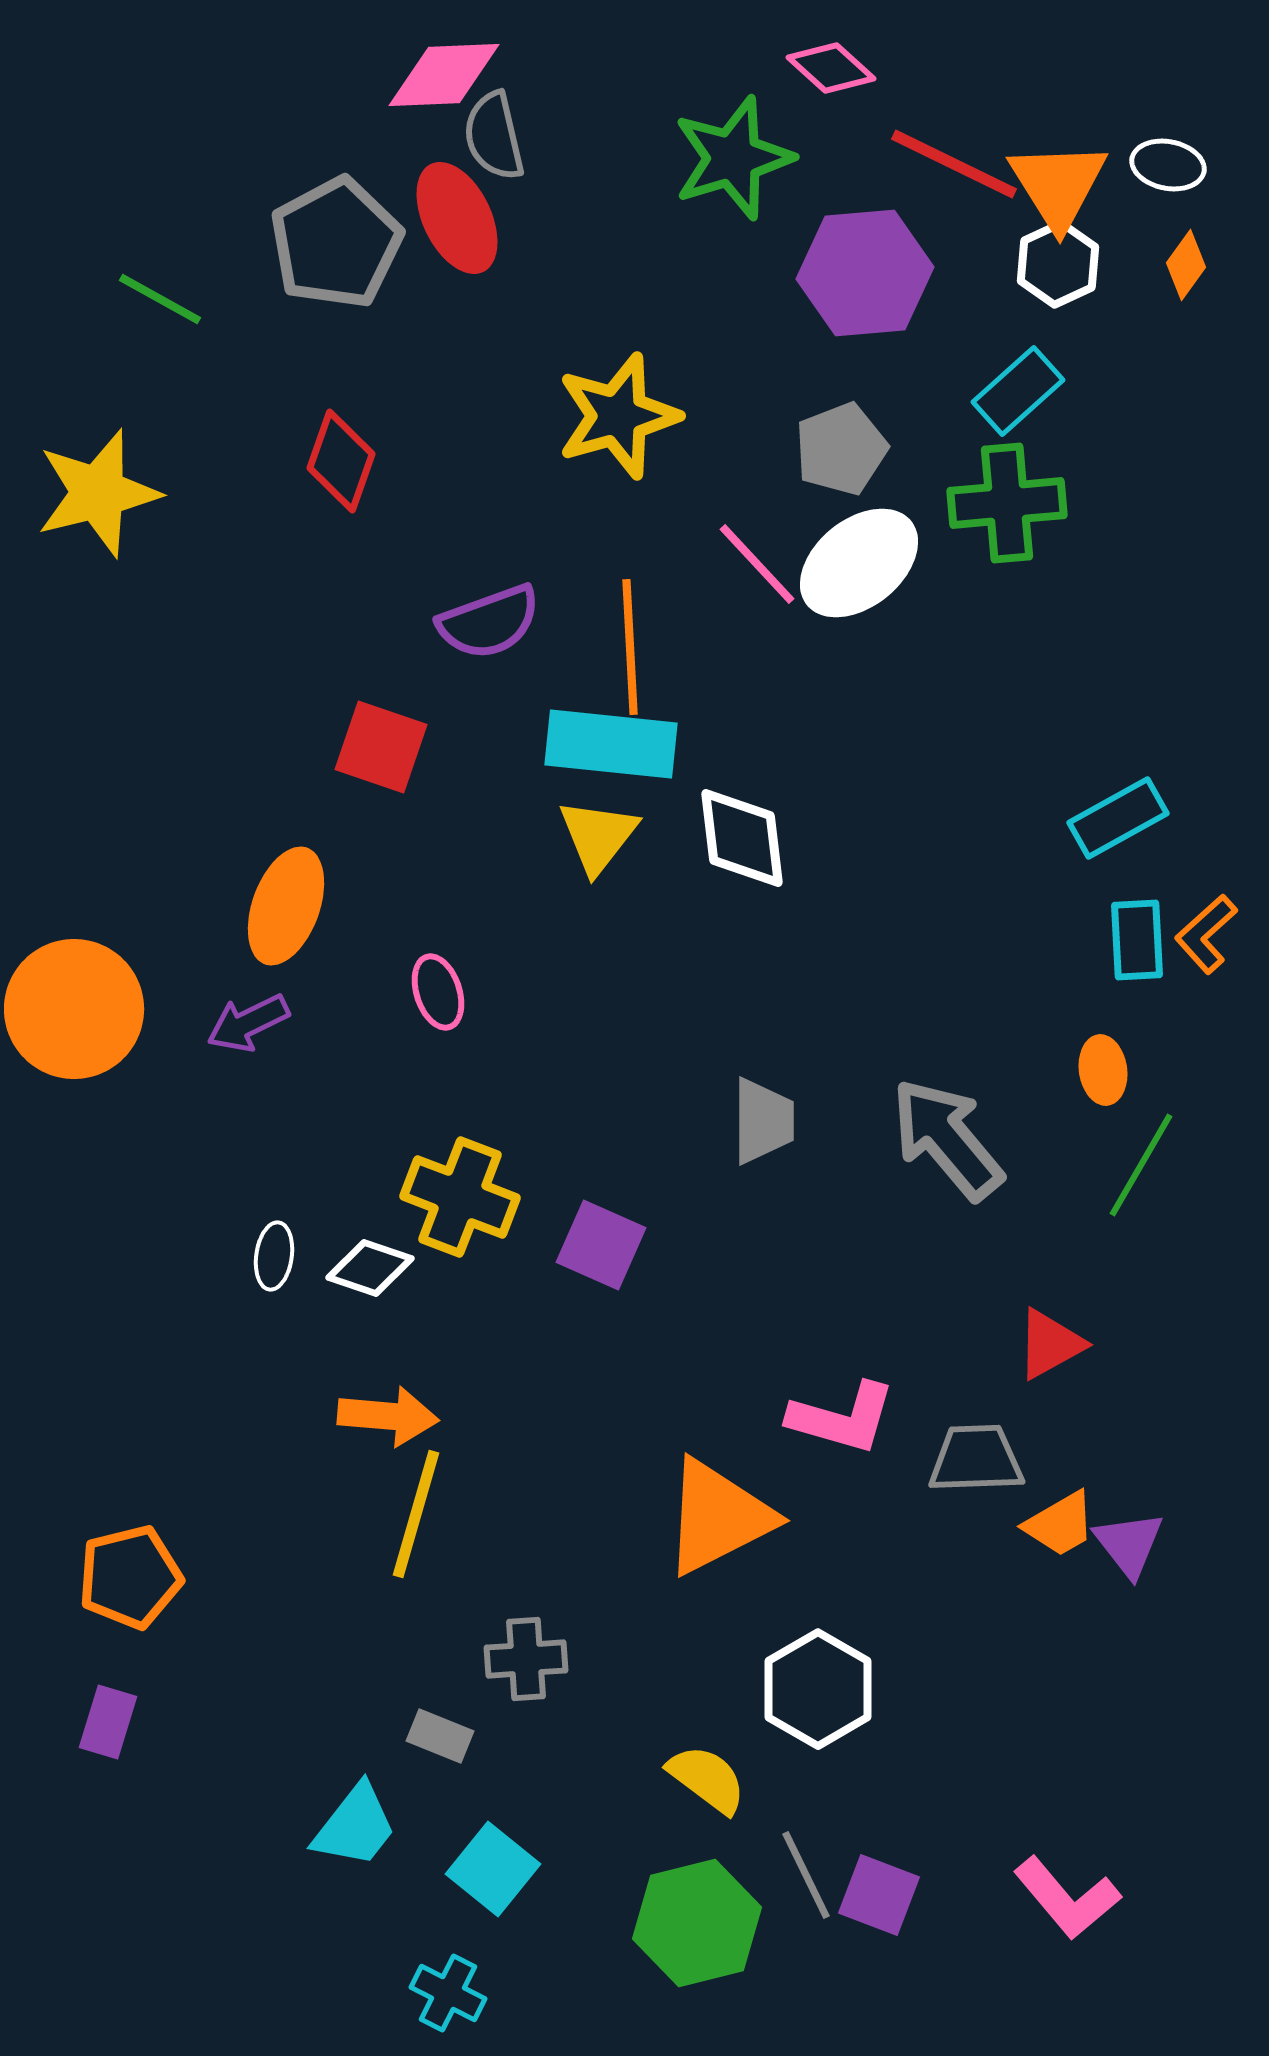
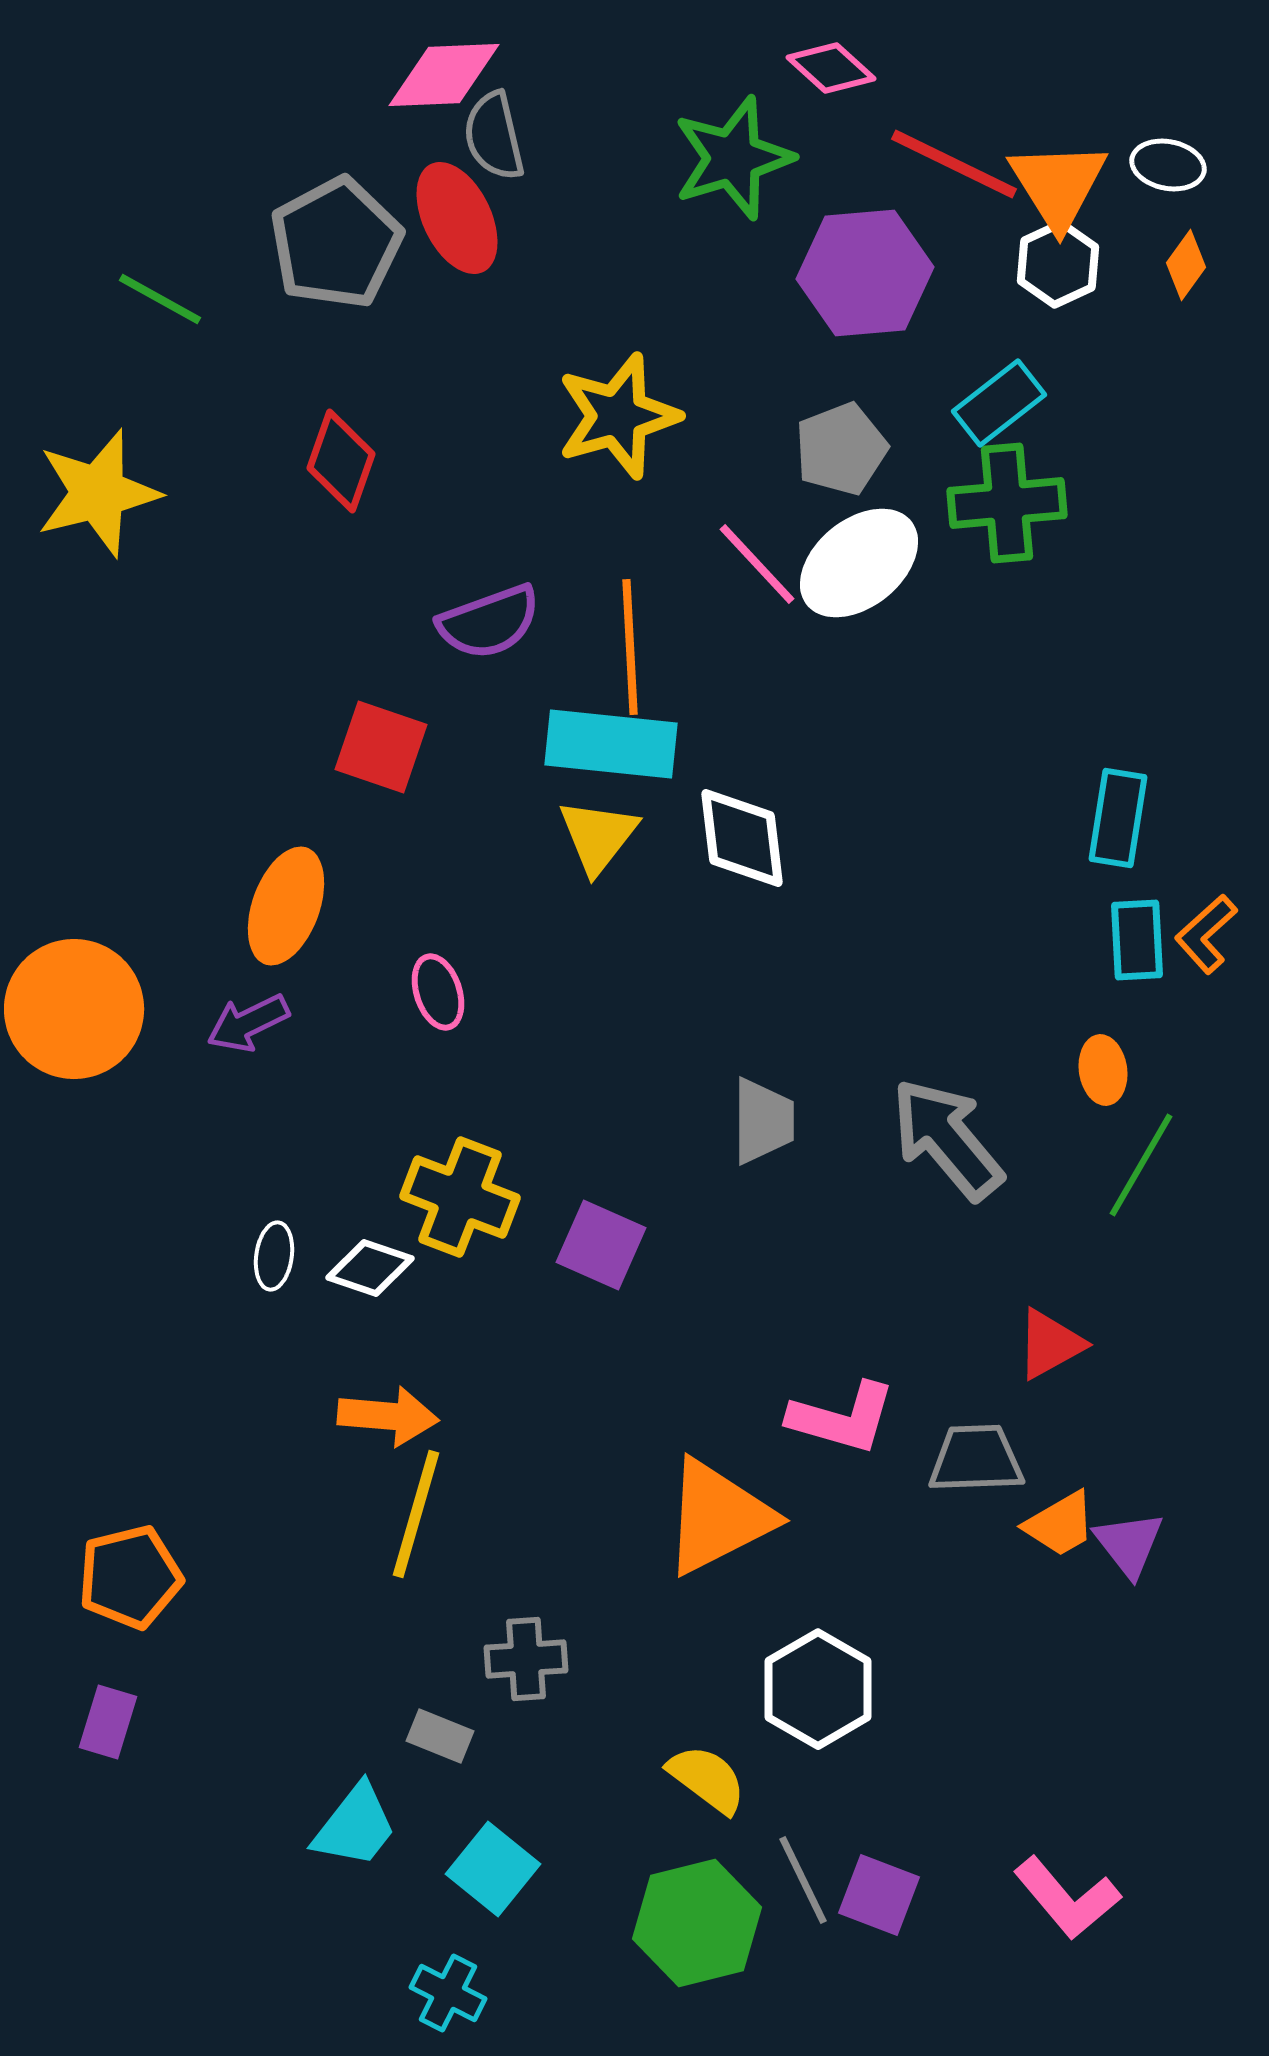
cyan rectangle at (1018, 391): moved 19 px left, 12 px down; rotated 4 degrees clockwise
cyan rectangle at (1118, 818): rotated 52 degrees counterclockwise
gray line at (806, 1875): moved 3 px left, 5 px down
